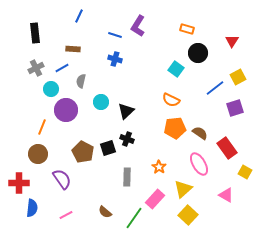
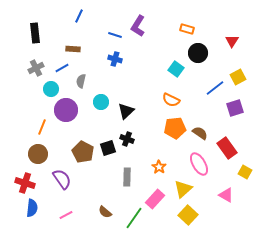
red cross at (19, 183): moved 6 px right; rotated 18 degrees clockwise
